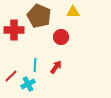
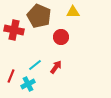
red cross: rotated 12 degrees clockwise
cyan line: rotated 48 degrees clockwise
red line: rotated 24 degrees counterclockwise
